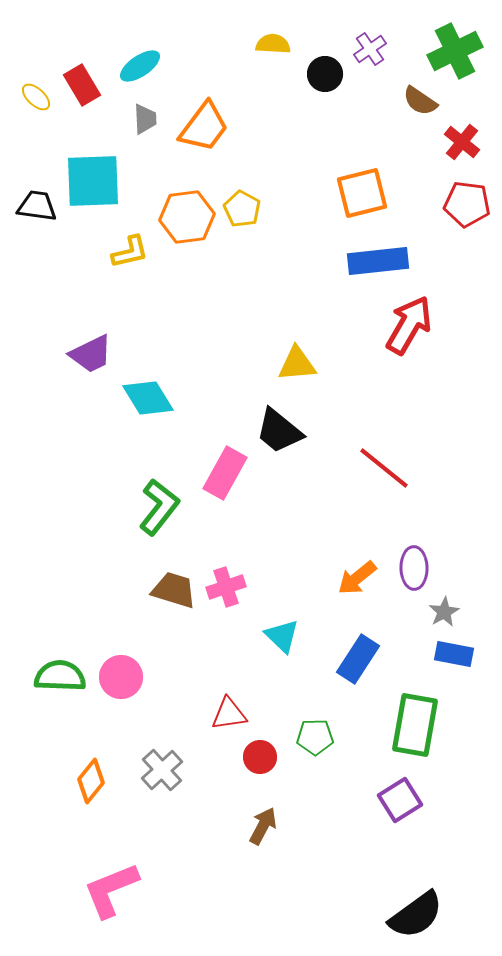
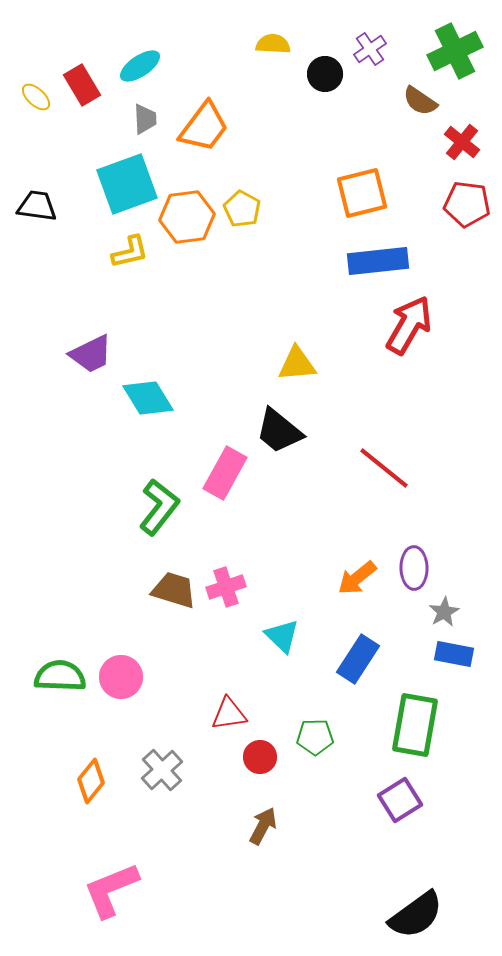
cyan square at (93, 181): moved 34 px right, 3 px down; rotated 18 degrees counterclockwise
